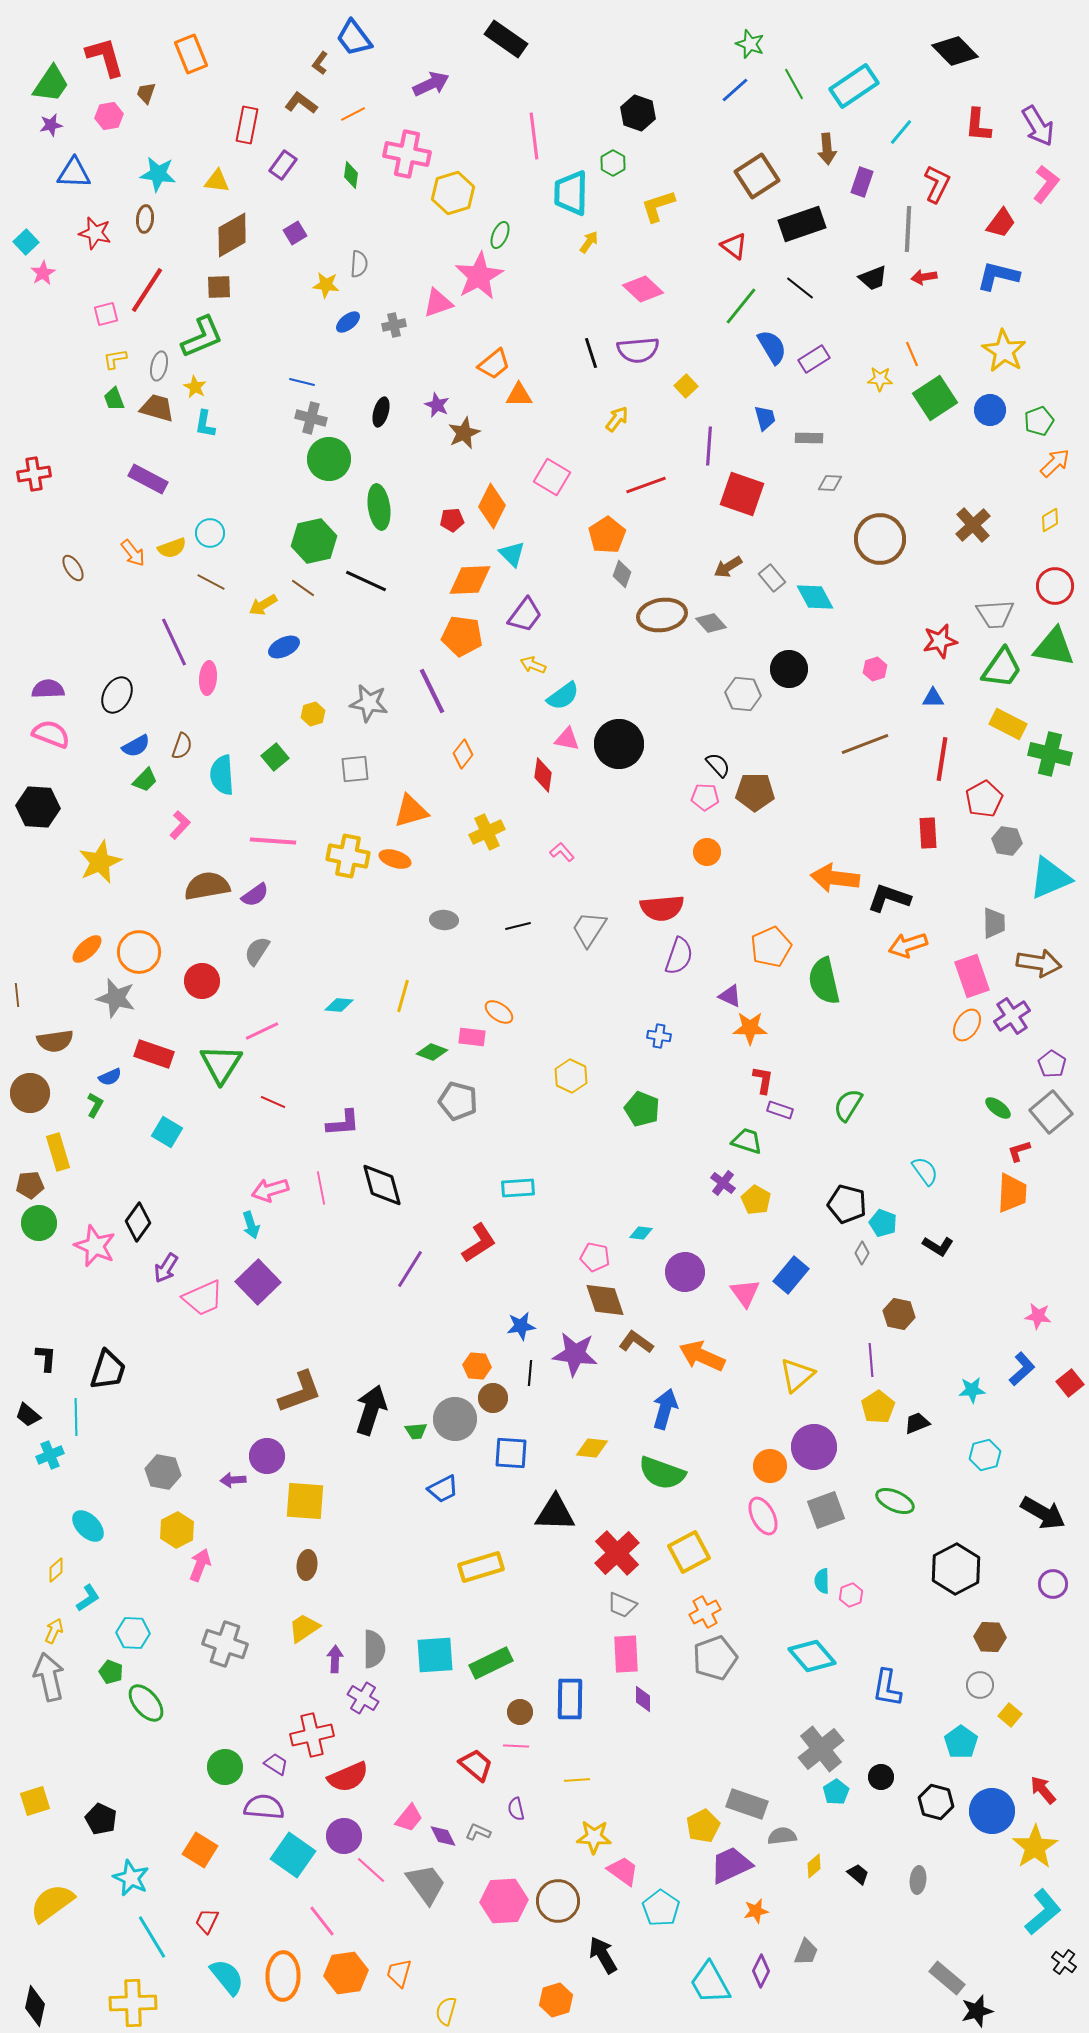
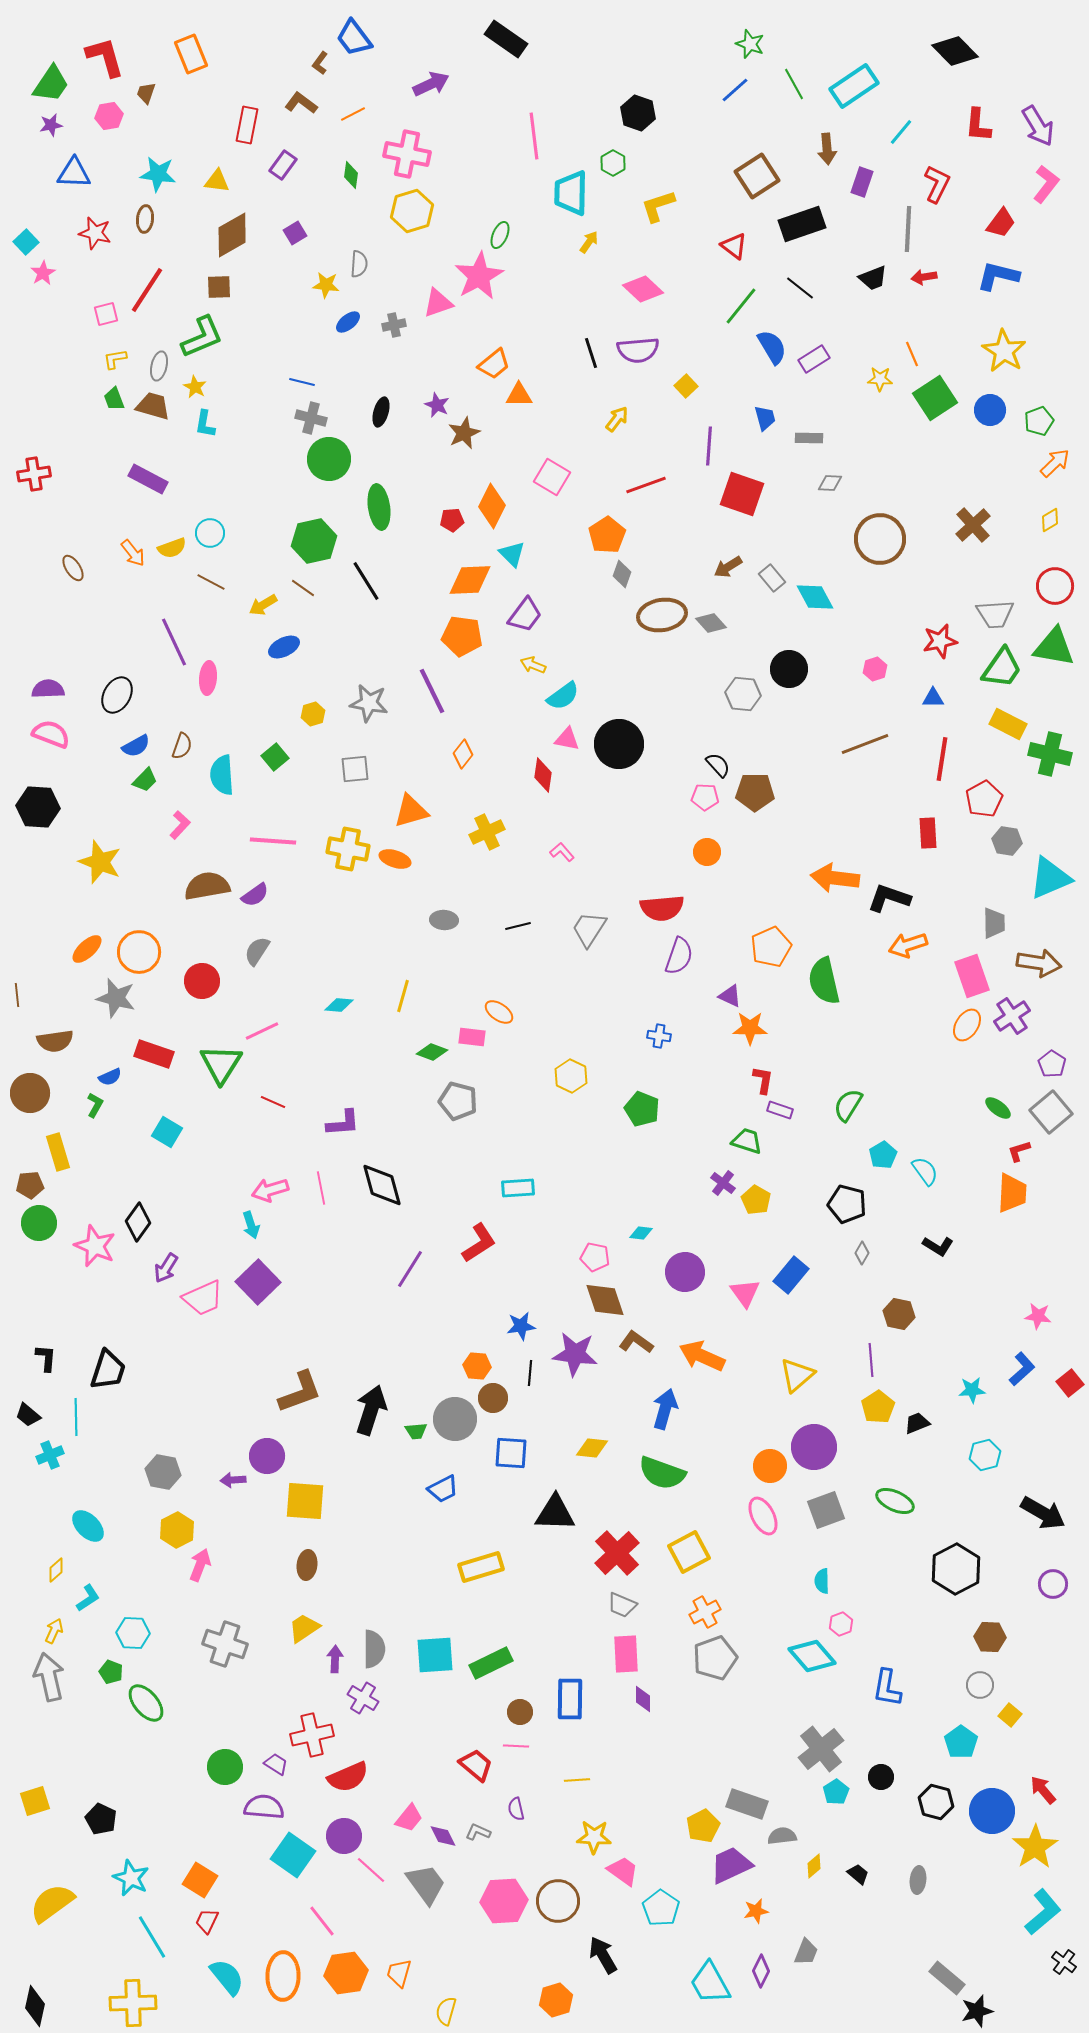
yellow hexagon at (453, 193): moved 41 px left, 18 px down
brown trapezoid at (157, 408): moved 4 px left, 2 px up
black line at (366, 581): rotated 33 degrees clockwise
yellow cross at (348, 856): moved 7 px up
yellow star at (100, 862): rotated 27 degrees counterclockwise
cyan pentagon at (883, 1223): moved 68 px up; rotated 20 degrees clockwise
pink hexagon at (851, 1595): moved 10 px left, 29 px down
orange square at (200, 1850): moved 30 px down
